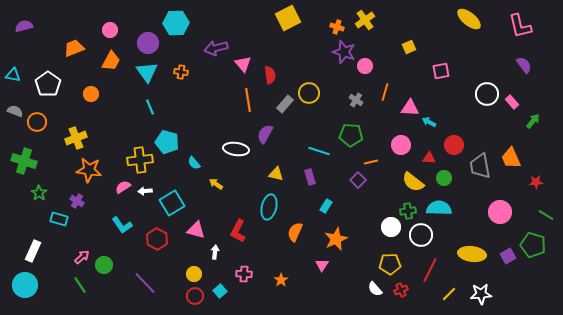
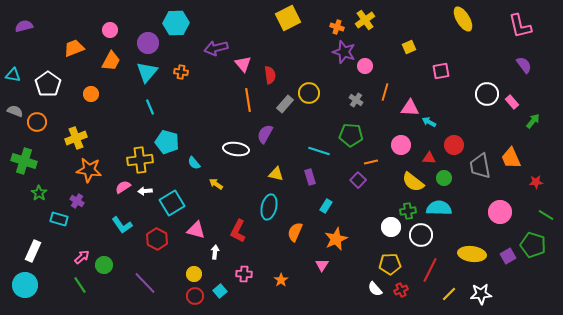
yellow ellipse at (469, 19): moved 6 px left; rotated 20 degrees clockwise
cyan triangle at (147, 72): rotated 15 degrees clockwise
